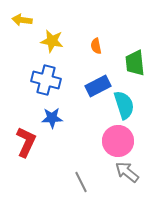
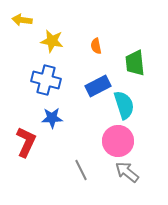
gray line: moved 12 px up
